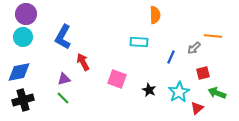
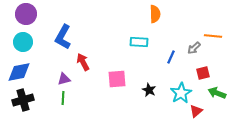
orange semicircle: moved 1 px up
cyan circle: moved 5 px down
pink square: rotated 24 degrees counterclockwise
cyan star: moved 2 px right, 1 px down
green line: rotated 48 degrees clockwise
red triangle: moved 1 px left, 3 px down
